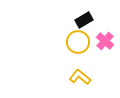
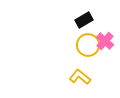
yellow circle: moved 10 px right, 3 px down
